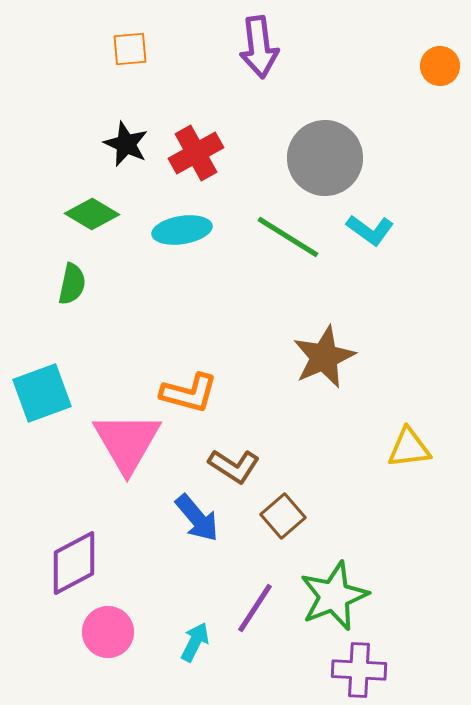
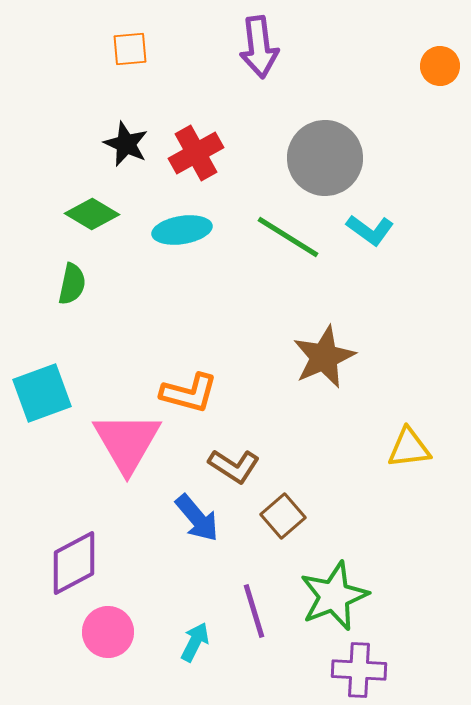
purple line: moved 1 px left, 3 px down; rotated 50 degrees counterclockwise
